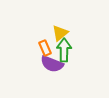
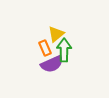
yellow triangle: moved 4 px left, 1 px down
purple semicircle: rotated 45 degrees counterclockwise
